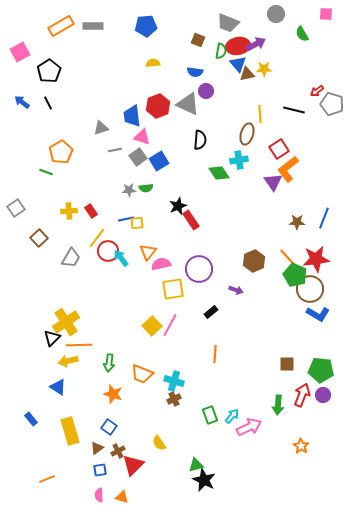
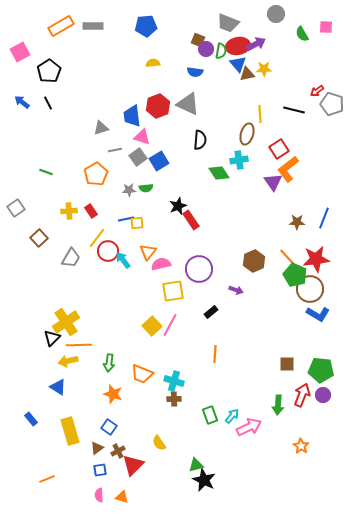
pink square at (326, 14): moved 13 px down
purple circle at (206, 91): moved 42 px up
orange pentagon at (61, 152): moved 35 px right, 22 px down
cyan arrow at (121, 258): moved 2 px right, 2 px down
yellow square at (173, 289): moved 2 px down
brown cross at (174, 399): rotated 24 degrees clockwise
